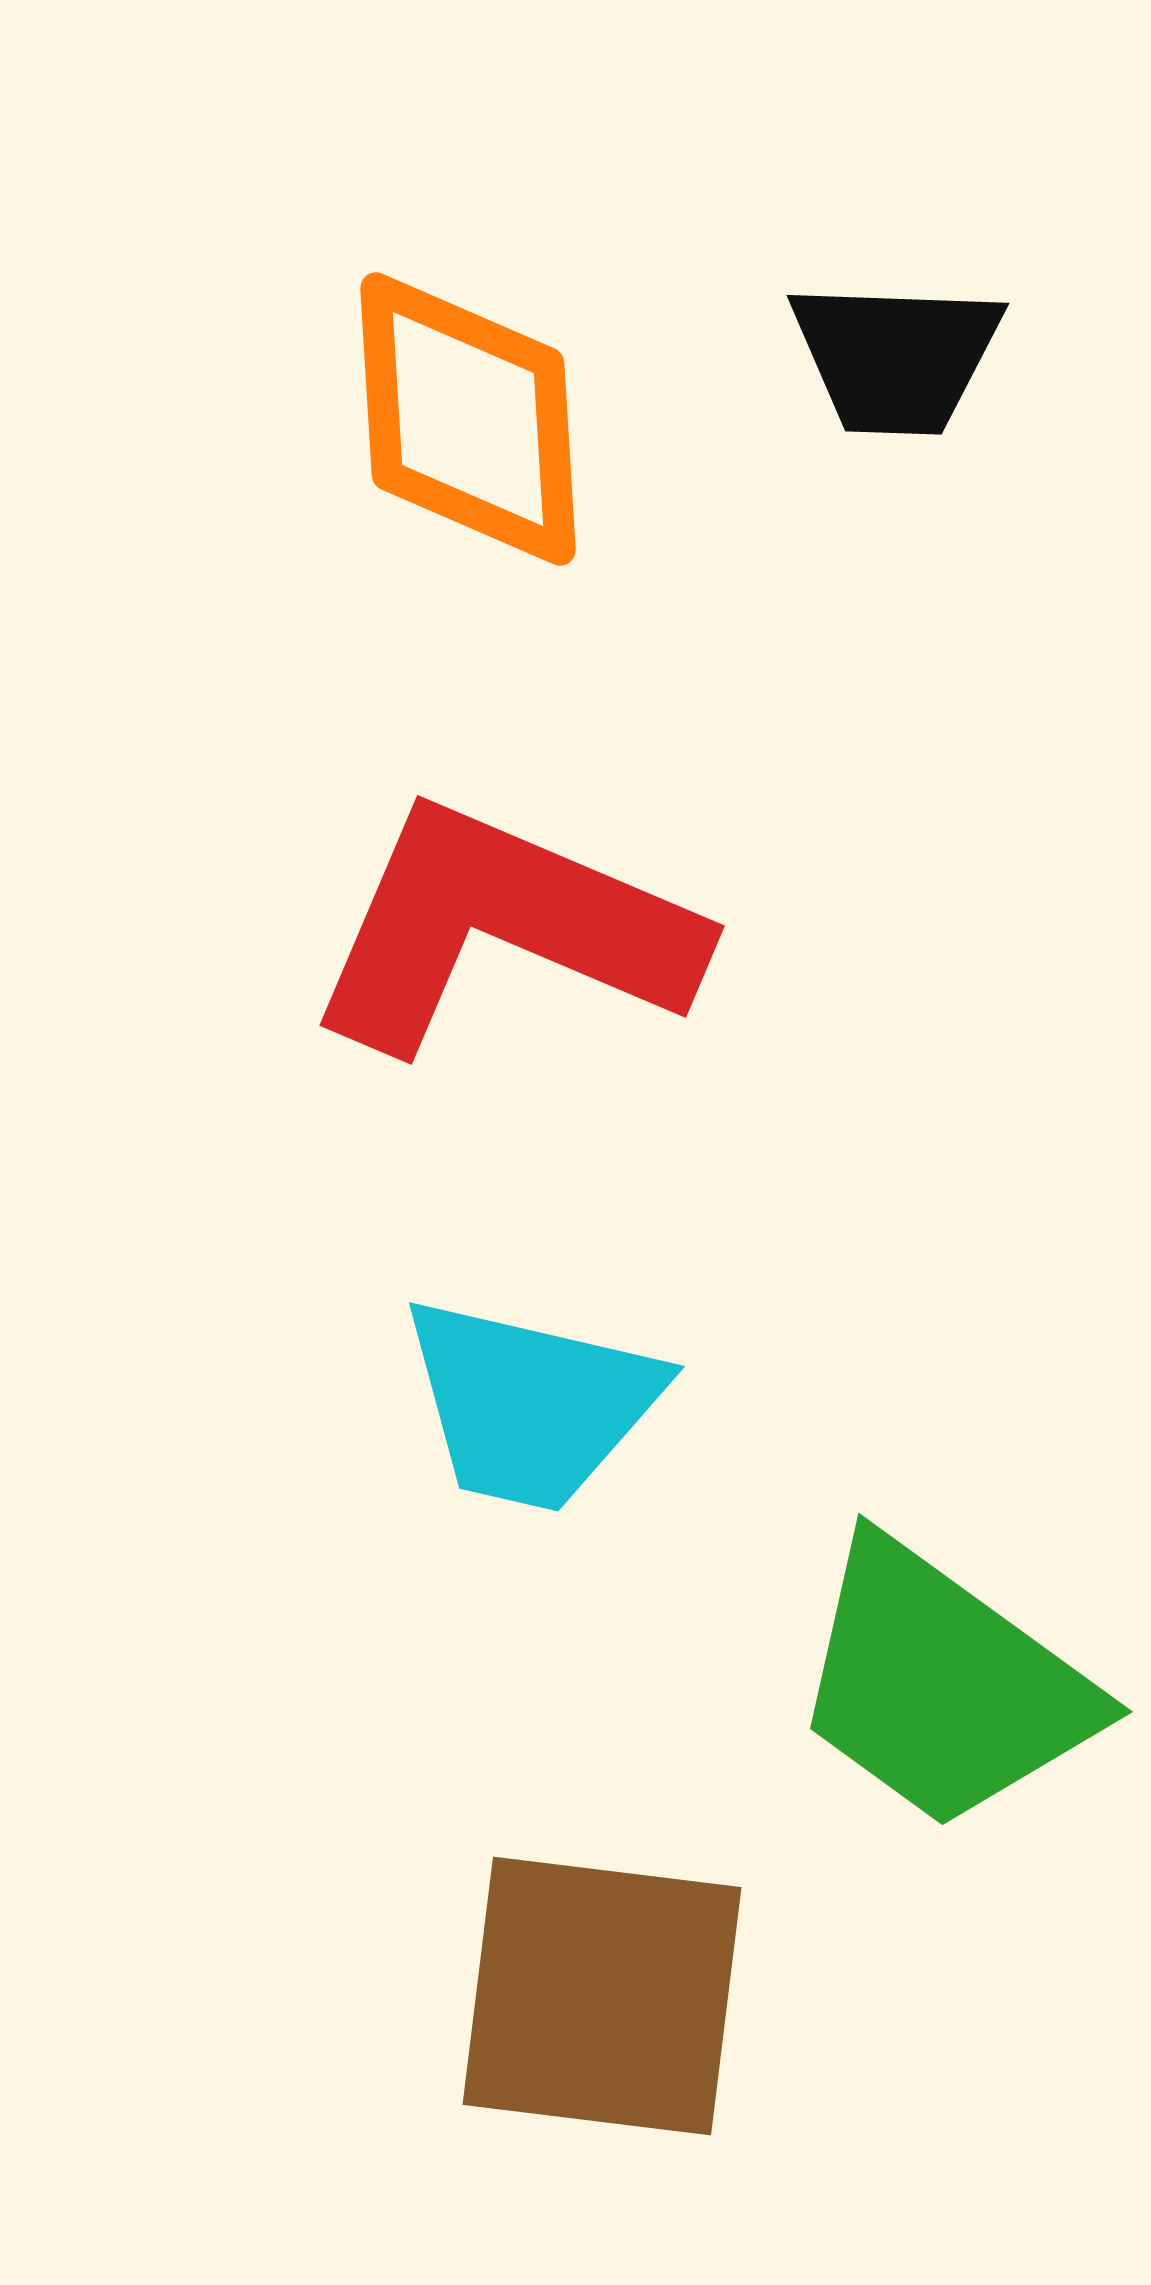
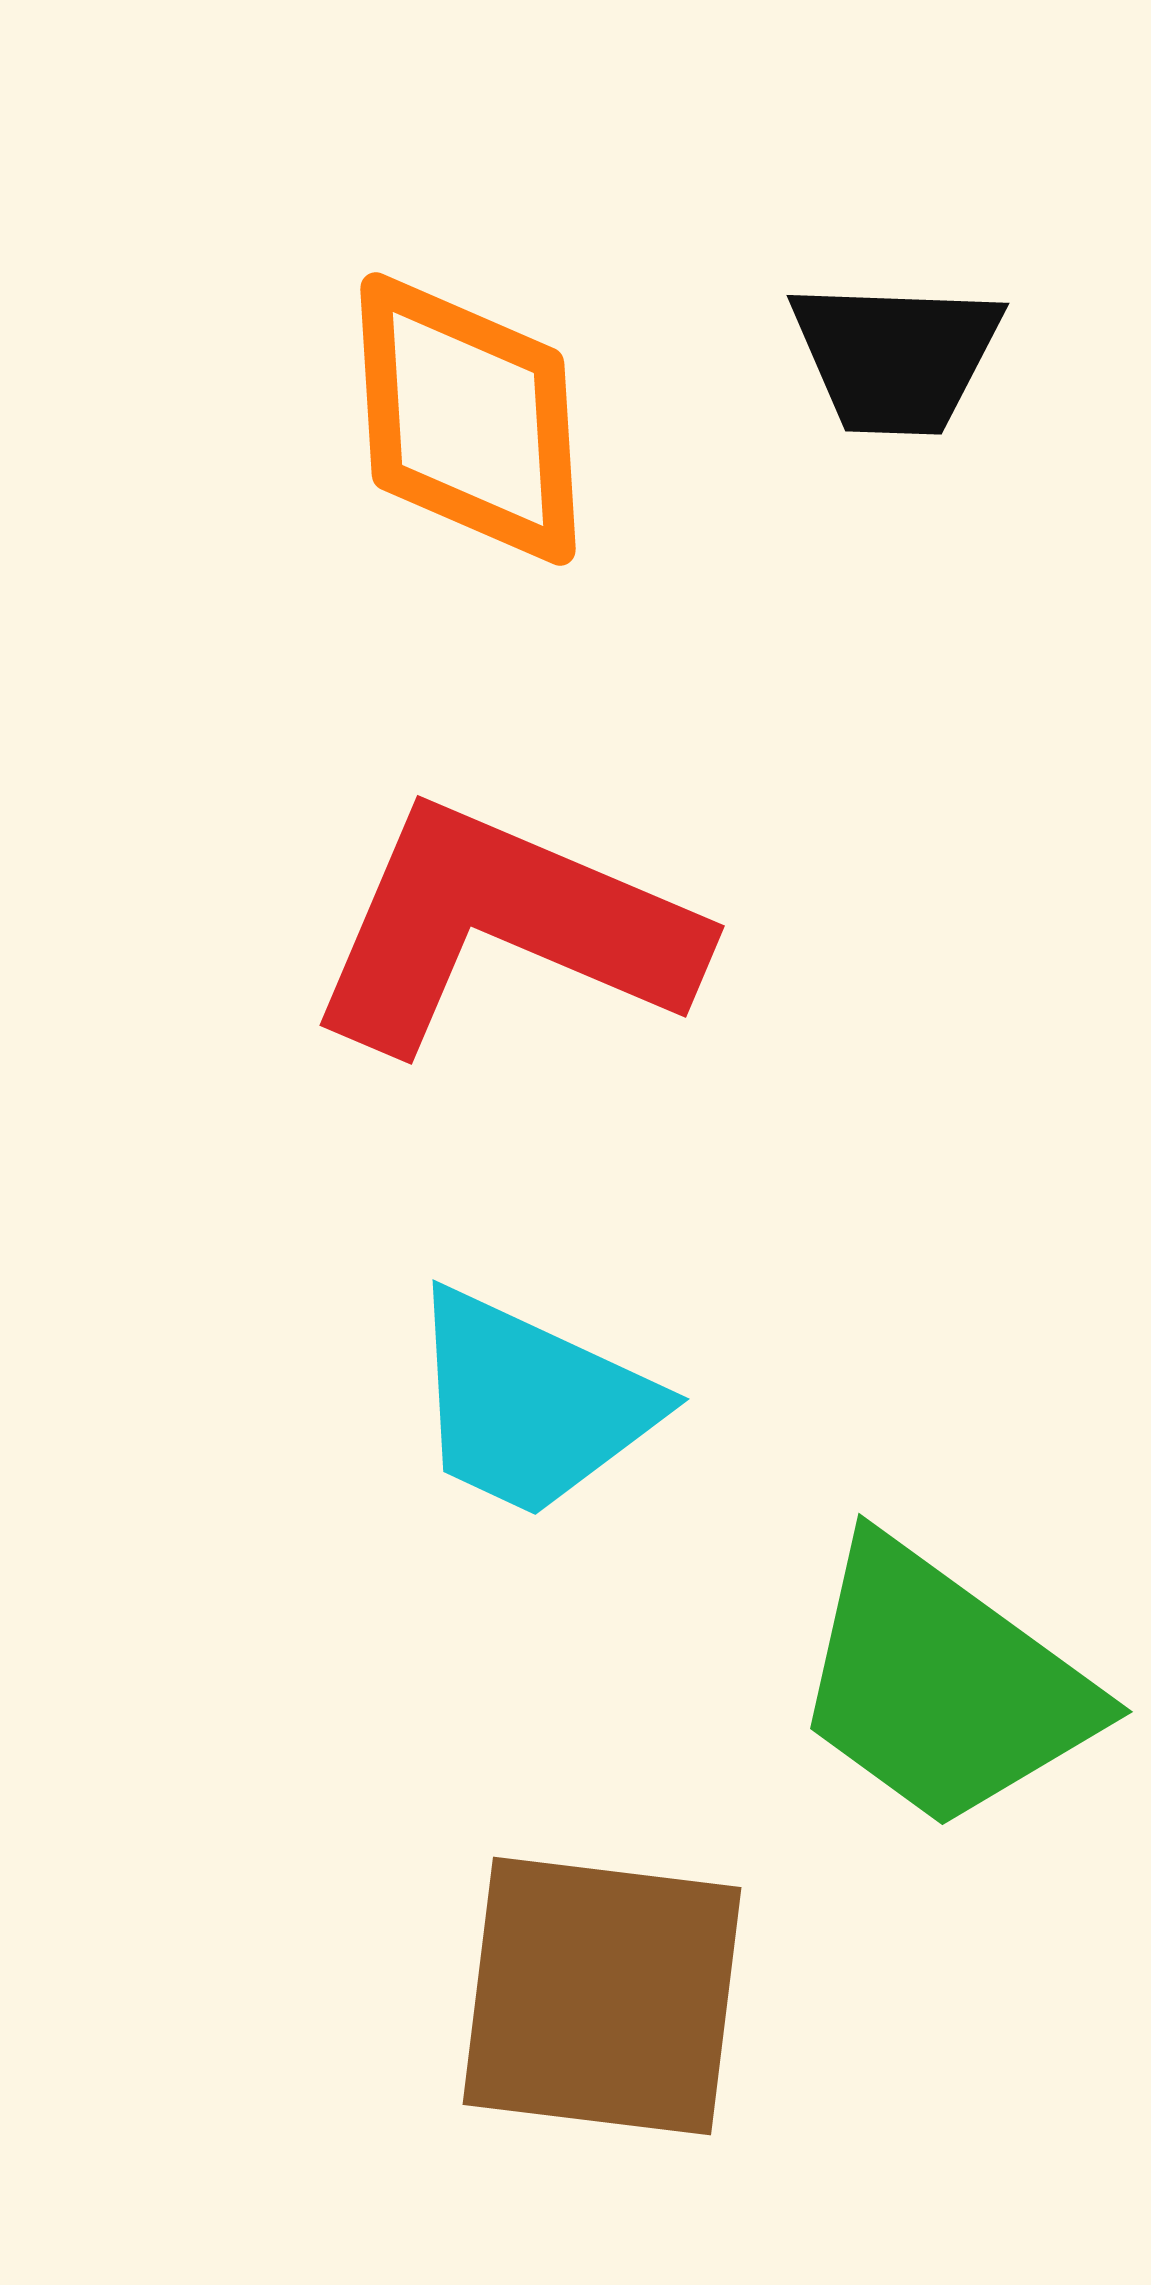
cyan trapezoid: rotated 12 degrees clockwise
